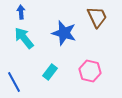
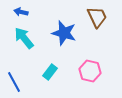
blue arrow: rotated 72 degrees counterclockwise
